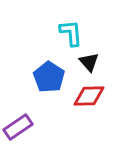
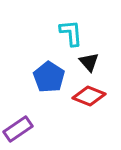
red diamond: rotated 24 degrees clockwise
purple rectangle: moved 2 px down
